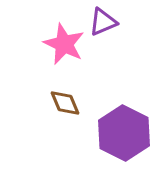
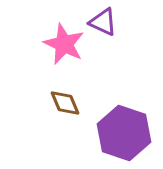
purple triangle: rotated 48 degrees clockwise
purple hexagon: rotated 8 degrees counterclockwise
